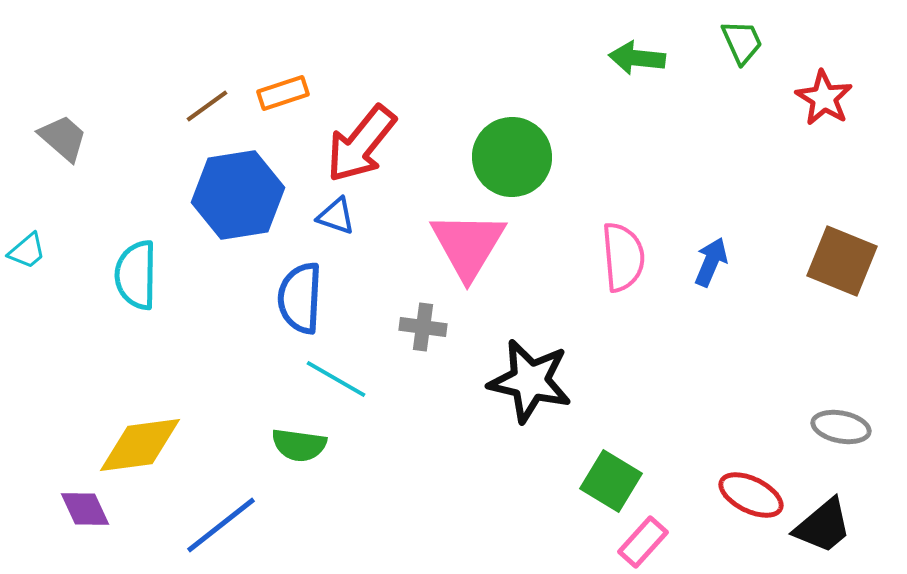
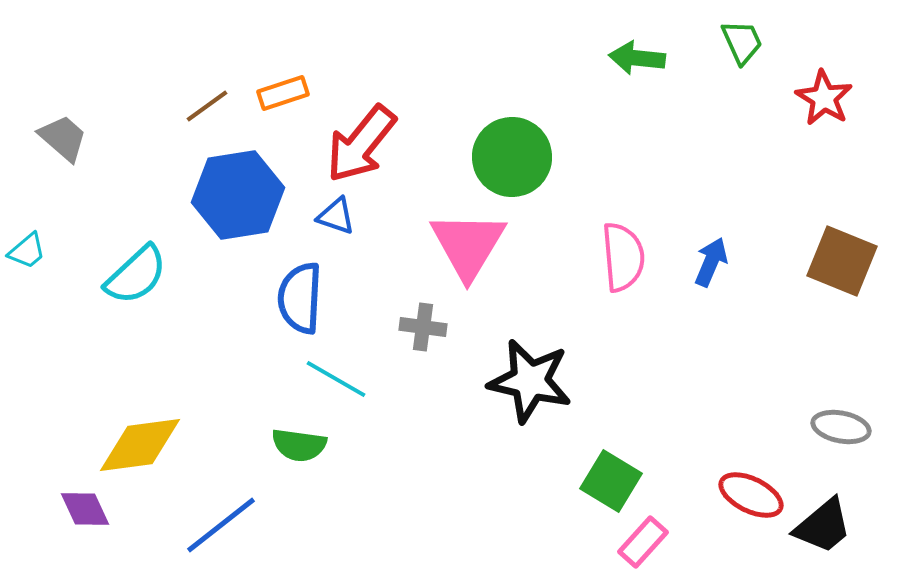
cyan semicircle: rotated 134 degrees counterclockwise
